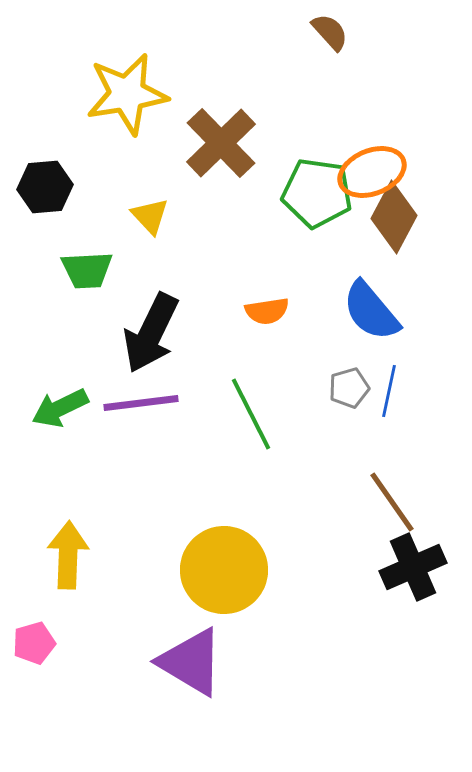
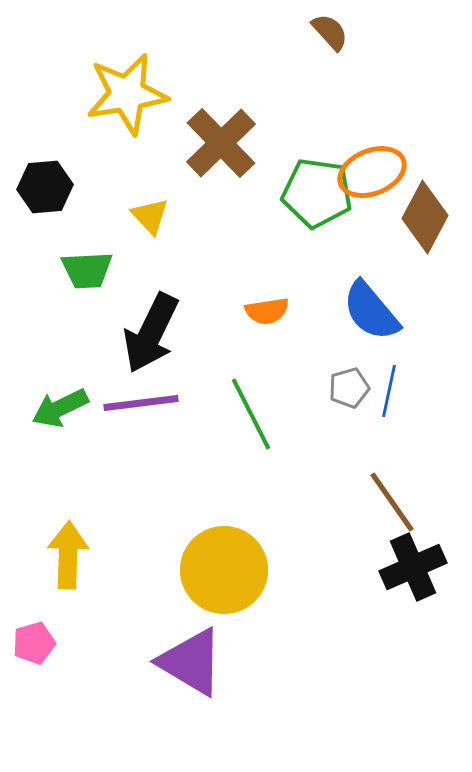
brown diamond: moved 31 px right
